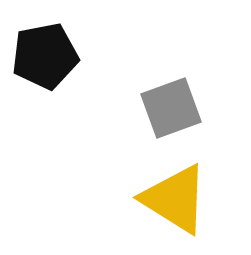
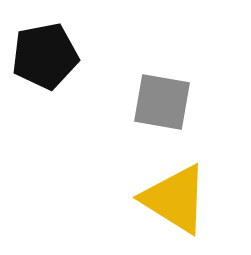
gray square: moved 9 px left, 6 px up; rotated 30 degrees clockwise
